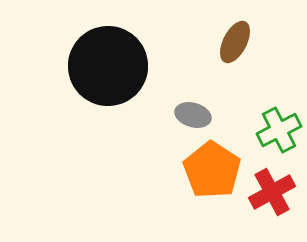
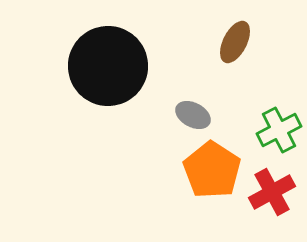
gray ellipse: rotated 12 degrees clockwise
